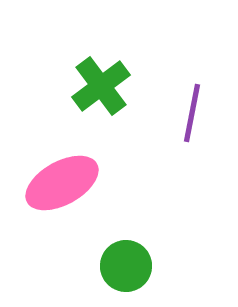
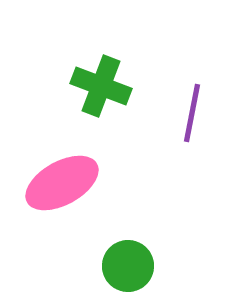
green cross: rotated 32 degrees counterclockwise
green circle: moved 2 px right
